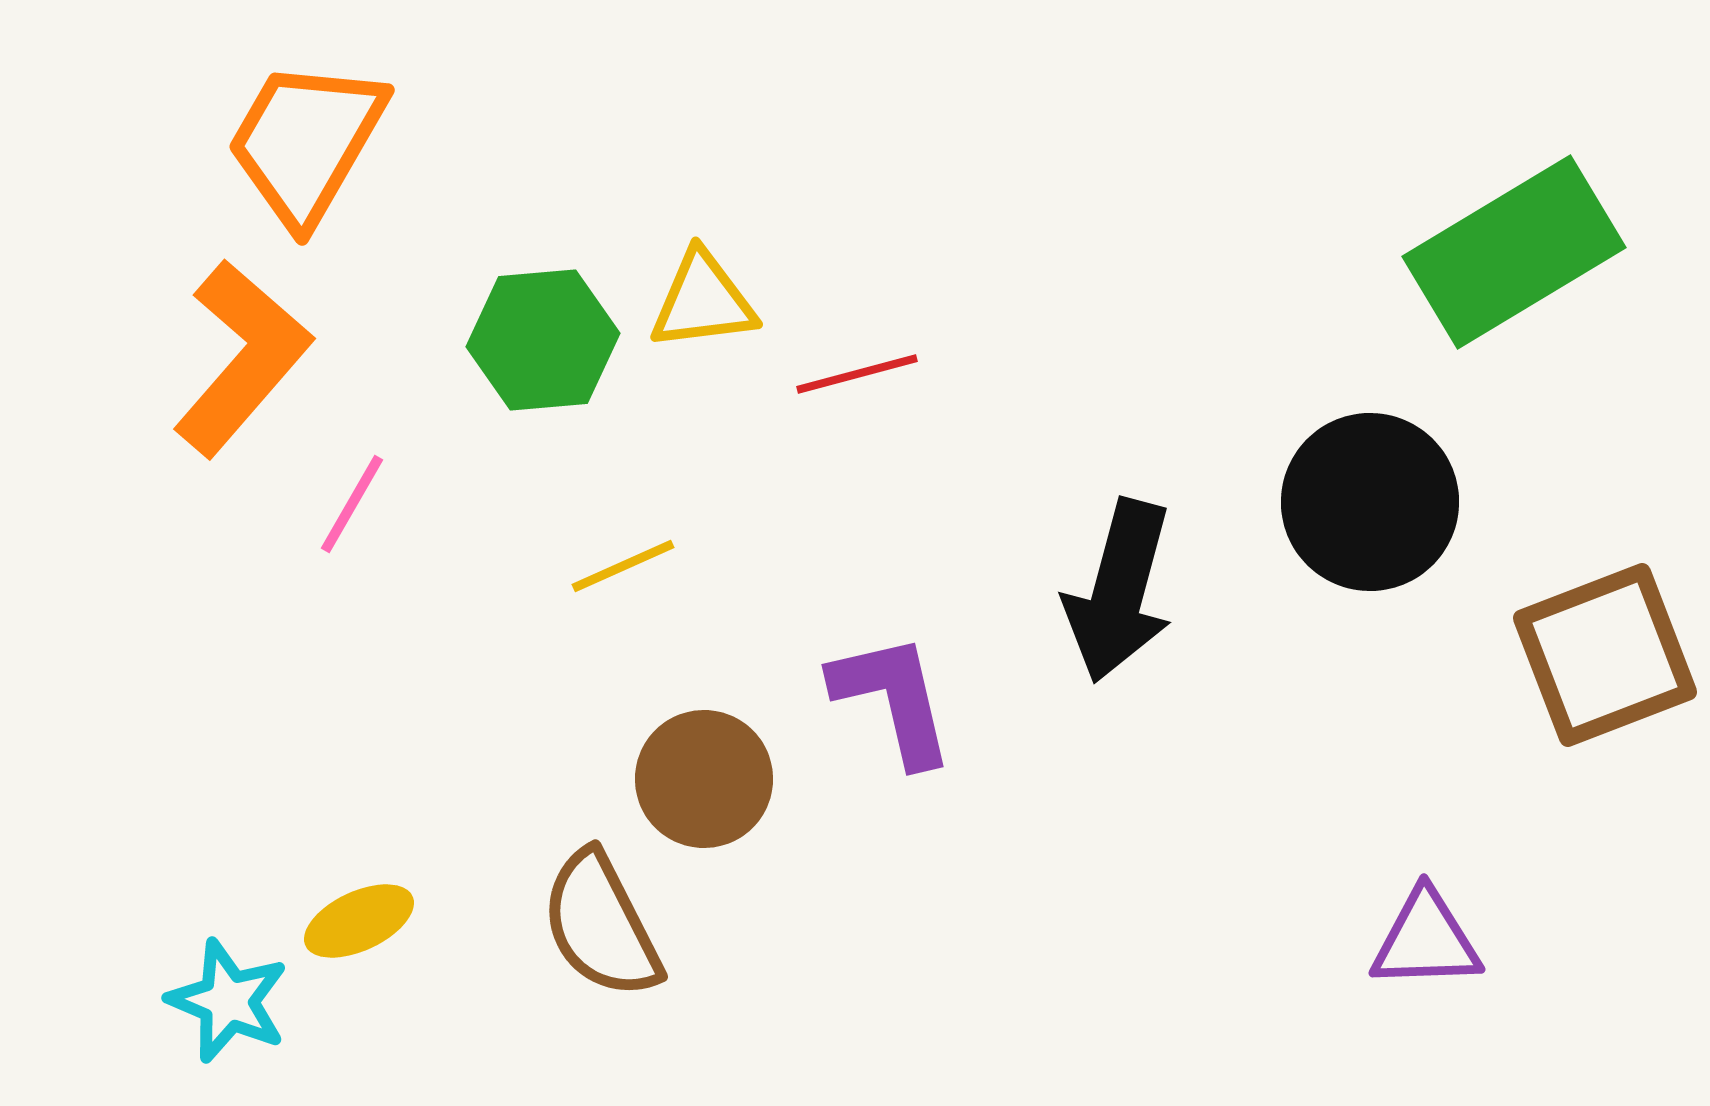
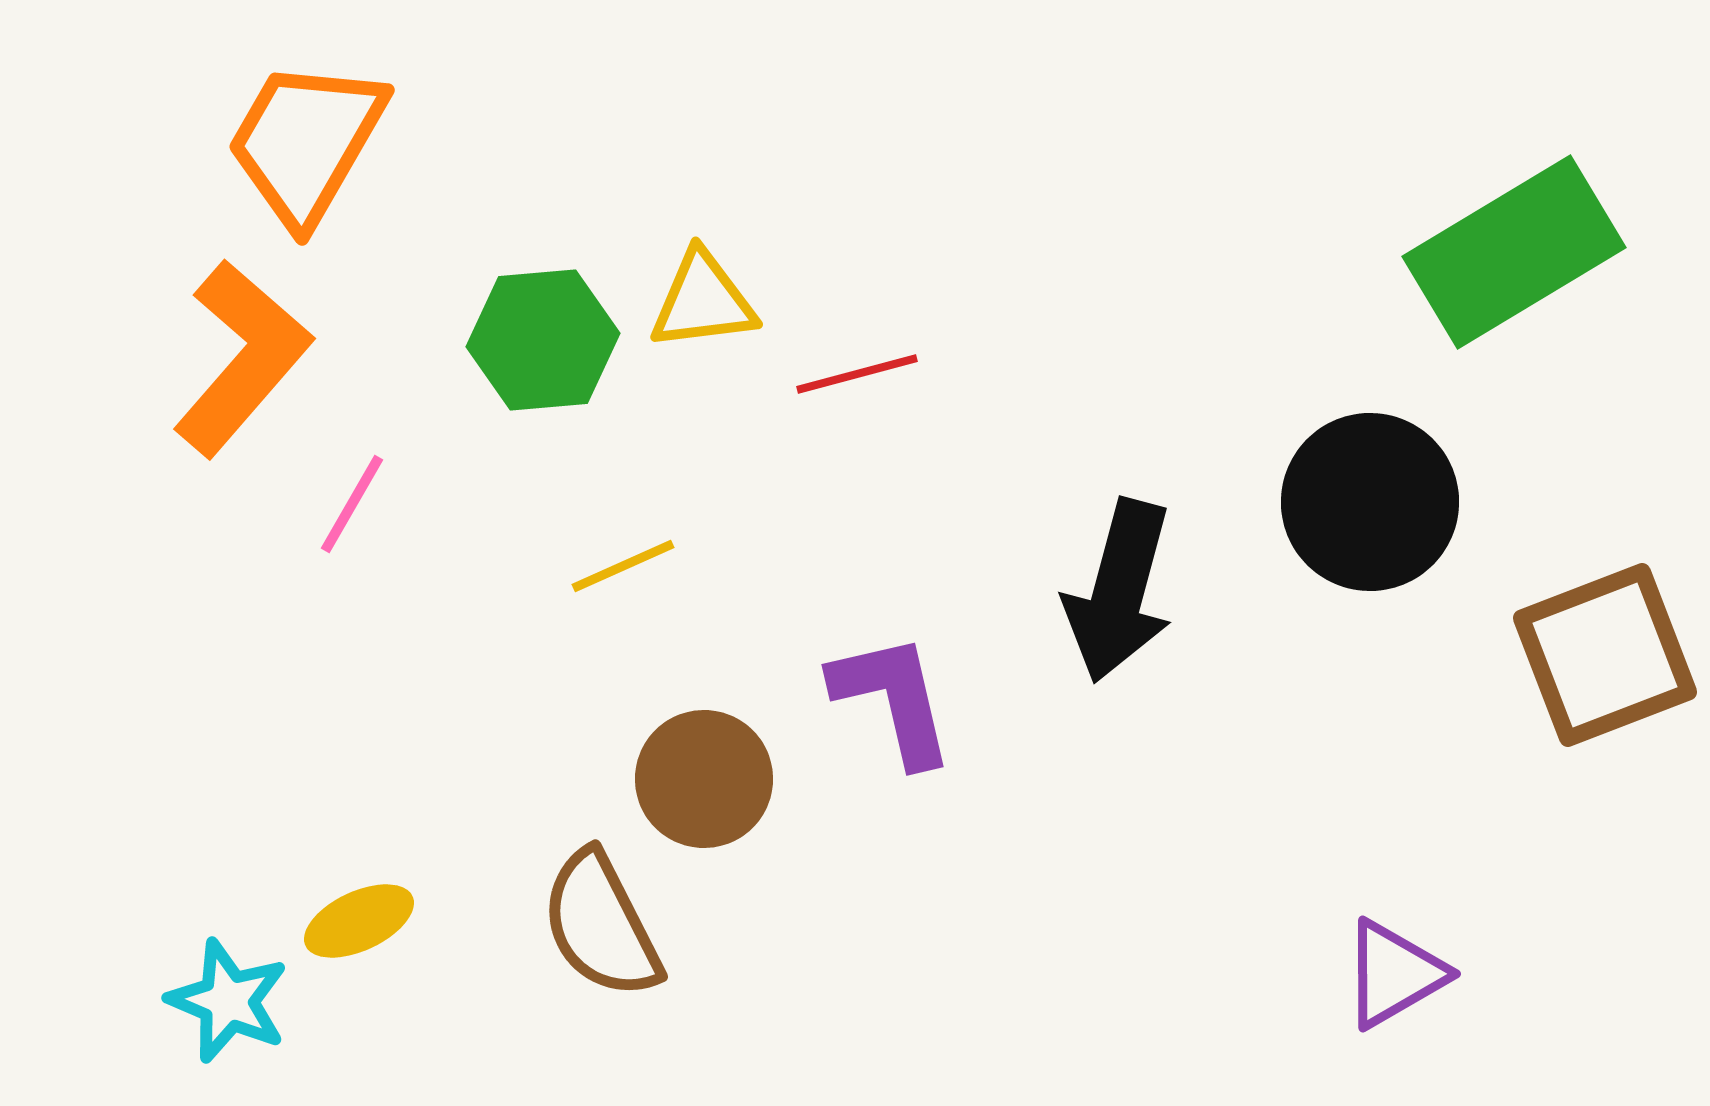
purple triangle: moved 32 px left, 34 px down; rotated 28 degrees counterclockwise
